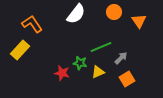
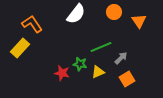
yellow rectangle: moved 2 px up
green star: moved 1 px down
